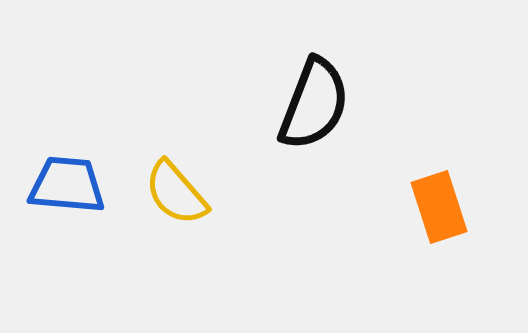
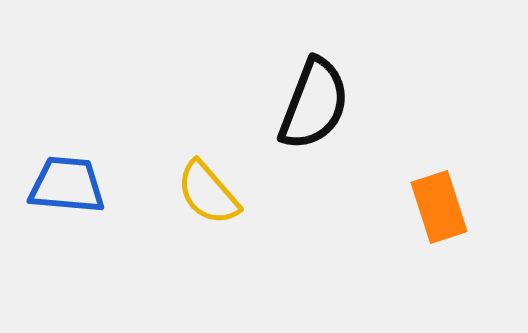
yellow semicircle: moved 32 px right
